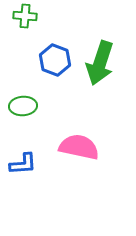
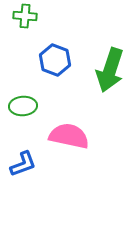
green arrow: moved 10 px right, 7 px down
pink semicircle: moved 10 px left, 11 px up
blue L-shape: rotated 16 degrees counterclockwise
